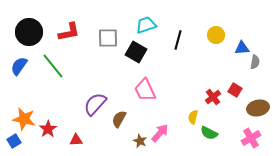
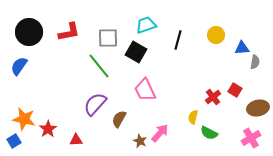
green line: moved 46 px right
